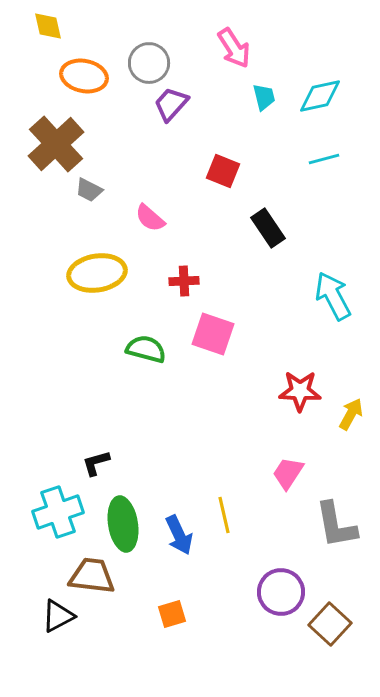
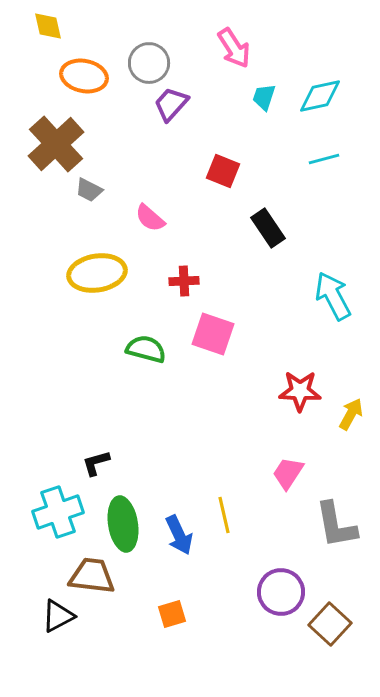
cyan trapezoid: rotated 148 degrees counterclockwise
